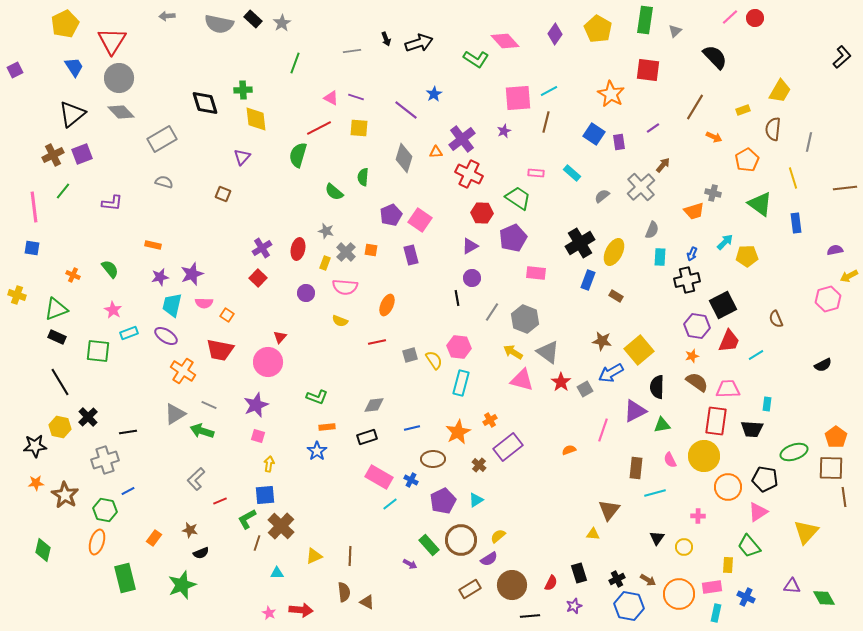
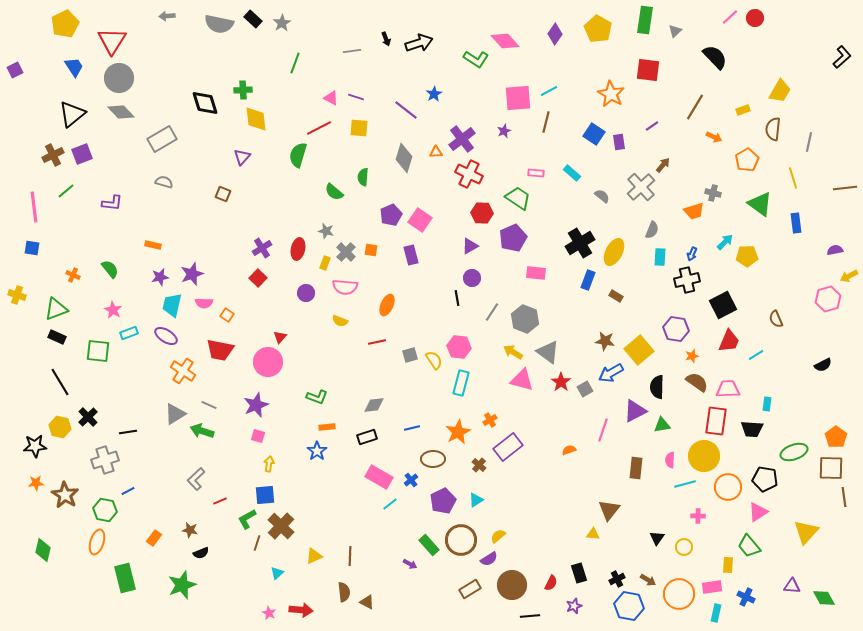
purple line at (653, 128): moved 1 px left, 2 px up
green line at (63, 191): moved 3 px right; rotated 12 degrees clockwise
gray semicircle at (602, 196): rotated 77 degrees clockwise
purple hexagon at (697, 326): moved 21 px left, 3 px down
brown star at (602, 341): moved 3 px right
pink semicircle at (670, 460): rotated 28 degrees clockwise
blue cross at (411, 480): rotated 24 degrees clockwise
cyan line at (655, 493): moved 30 px right, 9 px up
cyan triangle at (277, 573): rotated 40 degrees counterclockwise
